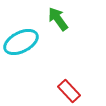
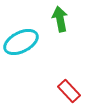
green arrow: moved 2 px right; rotated 25 degrees clockwise
